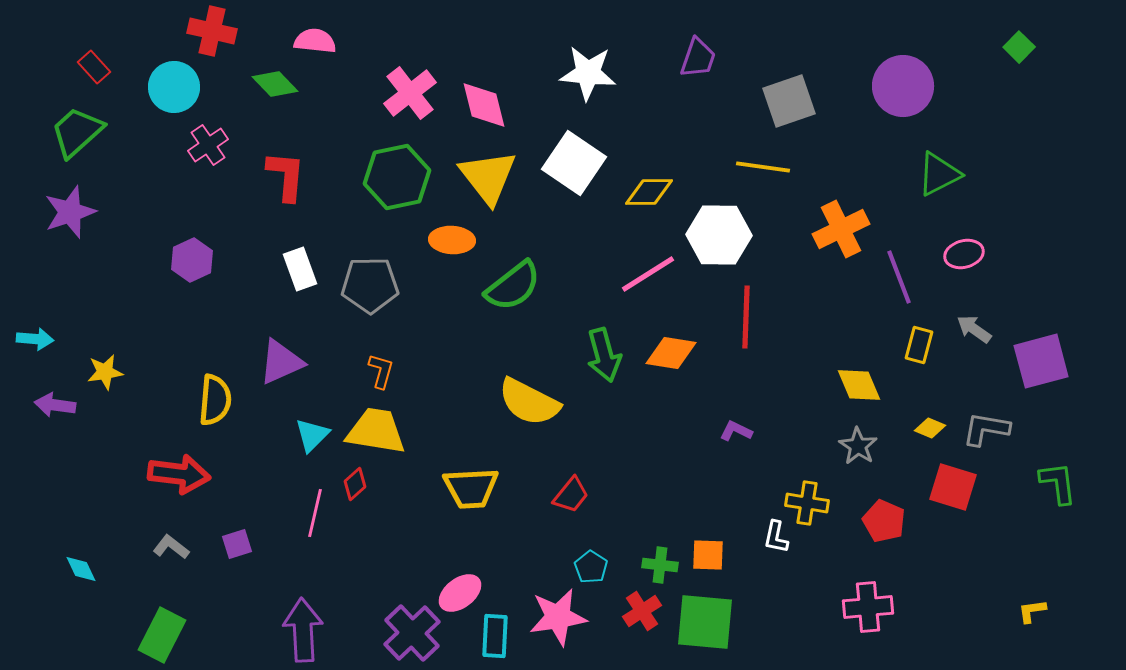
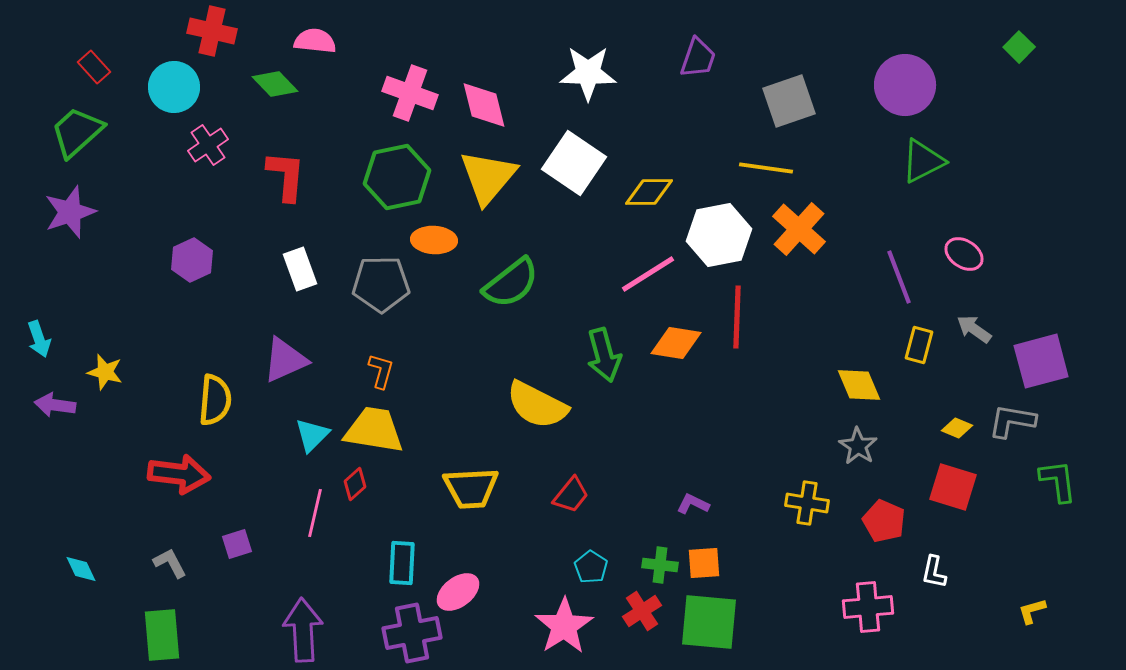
white star at (588, 73): rotated 4 degrees counterclockwise
purple circle at (903, 86): moved 2 px right, 1 px up
pink cross at (410, 93): rotated 32 degrees counterclockwise
yellow line at (763, 167): moved 3 px right, 1 px down
green triangle at (939, 174): moved 16 px left, 13 px up
yellow triangle at (488, 177): rotated 18 degrees clockwise
orange cross at (841, 229): moved 42 px left; rotated 22 degrees counterclockwise
white hexagon at (719, 235): rotated 12 degrees counterclockwise
orange ellipse at (452, 240): moved 18 px left
pink ellipse at (964, 254): rotated 48 degrees clockwise
gray pentagon at (370, 285): moved 11 px right, 1 px up
green semicircle at (513, 286): moved 2 px left, 3 px up
red line at (746, 317): moved 9 px left
cyan arrow at (35, 339): moved 4 px right; rotated 66 degrees clockwise
orange diamond at (671, 353): moved 5 px right, 10 px up
purple triangle at (281, 362): moved 4 px right, 2 px up
yellow star at (105, 372): rotated 24 degrees clockwise
yellow semicircle at (529, 402): moved 8 px right, 3 px down
yellow diamond at (930, 428): moved 27 px right
gray L-shape at (986, 429): moved 26 px right, 8 px up
yellow trapezoid at (376, 431): moved 2 px left, 1 px up
purple L-shape at (736, 431): moved 43 px left, 73 px down
green L-shape at (1058, 483): moved 2 px up
white L-shape at (776, 537): moved 158 px right, 35 px down
gray L-shape at (171, 547): moved 1 px left, 16 px down; rotated 24 degrees clockwise
orange square at (708, 555): moved 4 px left, 8 px down; rotated 6 degrees counterclockwise
pink ellipse at (460, 593): moved 2 px left, 1 px up
yellow L-shape at (1032, 611): rotated 8 degrees counterclockwise
pink star at (558, 617): moved 6 px right, 9 px down; rotated 24 degrees counterclockwise
green square at (705, 622): moved 4 px right
purple cross at (412, 633): rotated 32 degrees clockwise
green rectangle at (162, 635): rotated 32 degrees counterclockwise
cyan rectangle at (495, 636): moved 93 px left, 73 px up
